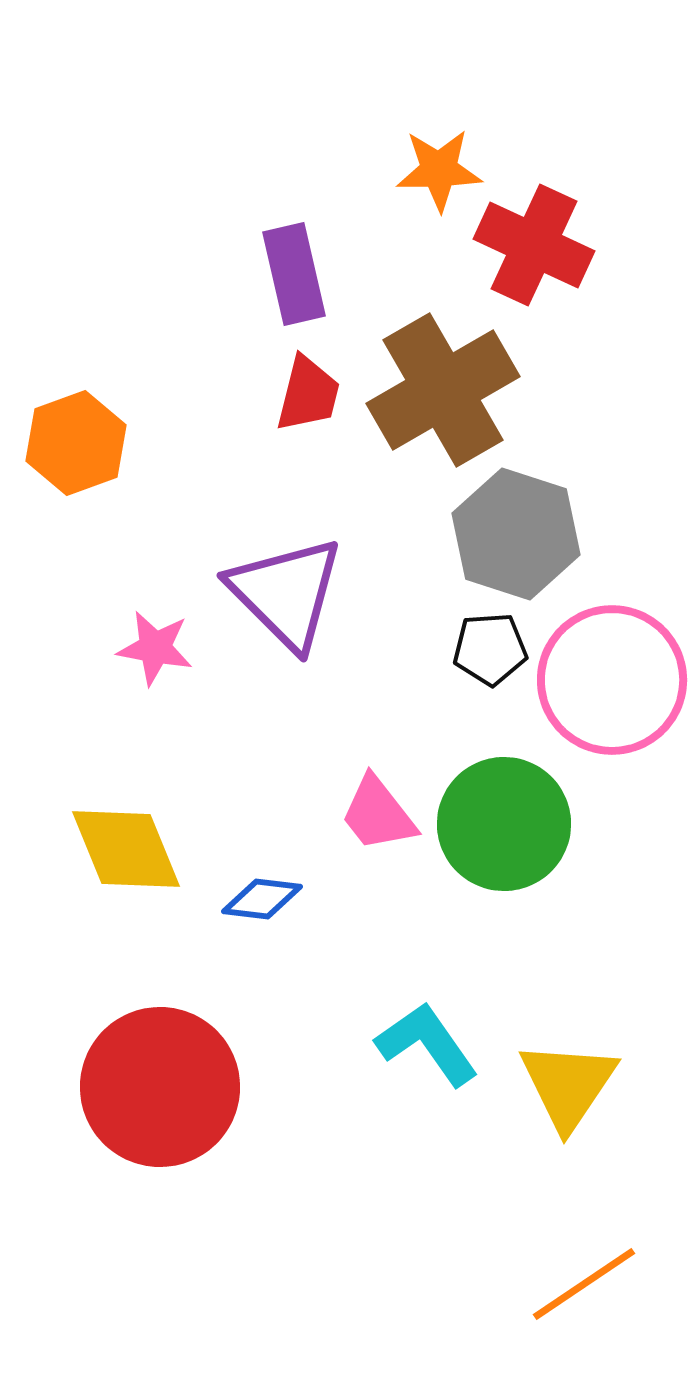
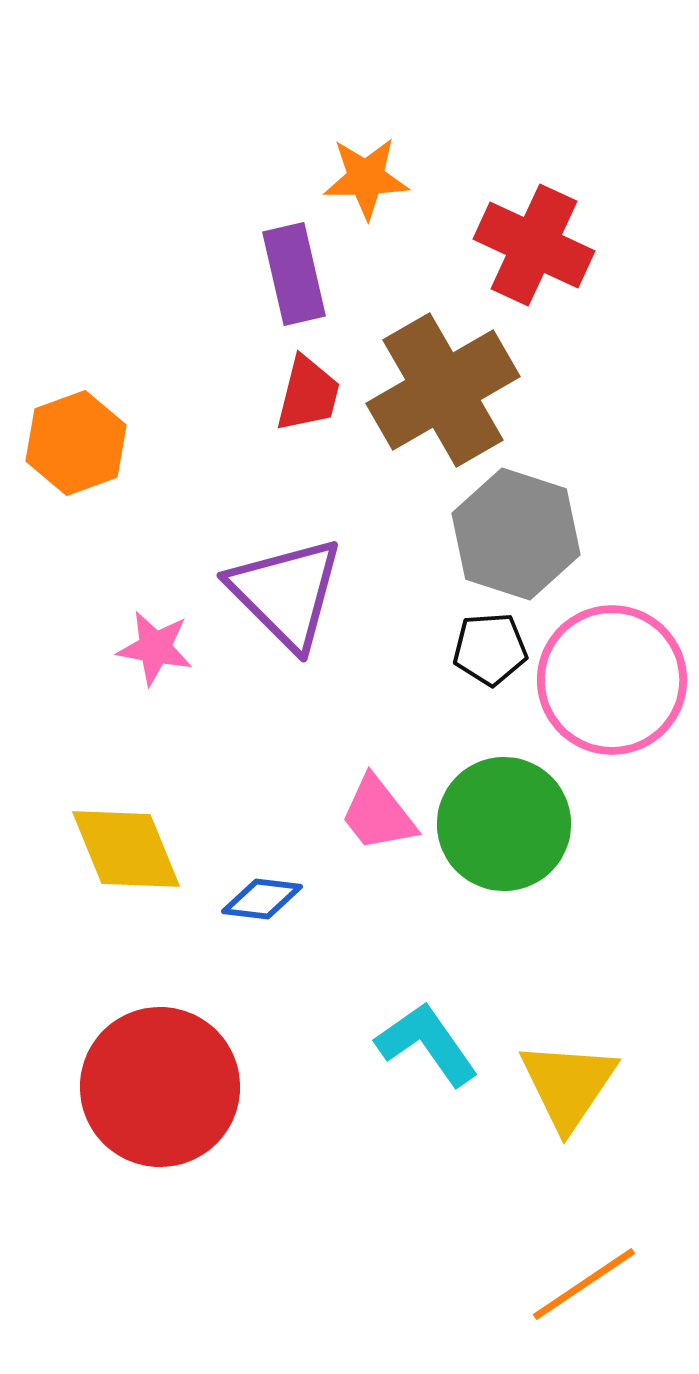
orange star: moved 73 px left, 8 px down
